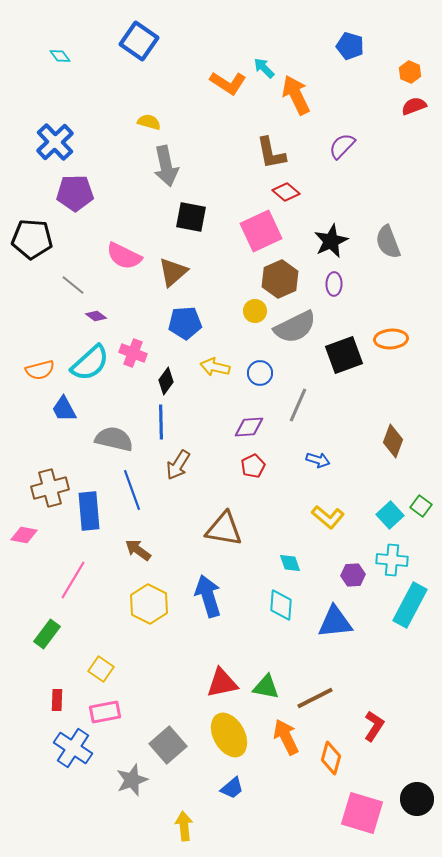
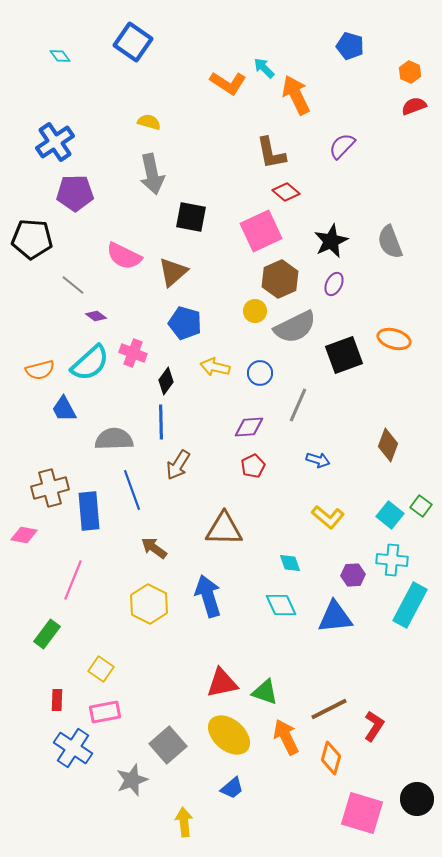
blue square at (139, 41): moved 6 px left, 1 px down
blue cross at (55, 142): rotated 9 degrees clockwise
gray arrow at (166, 166): moved 14 px left, 8 px down
gray semicircle at (388, 242): moved 2 px right
purple ellipse at (334, 284): rotated 25 degrees clockwise
blue pentagon at (185, 323): rotated 20 degrees clockwise
orange ellipse at (391, 339): moved 3 px right; rotated 20 degrees clockwise
gray semicircle at (114, 439): rotated 15 degrees counterclockwise
brown diamond at (393, 441): moved 5 px left, 4 px down
cyan square at (390, 515): rotated 8 degrees counterclockwise
brown triangle at (224, 529): rotated 9 degrees counterclockwise
brown arrow at (138, 550): moved 16 px right, 2 px up
pink line at (73, 580): rotated 9 degrees counterclockwise
cyan diamond at (281, 605): rotated 28 degrees counterclockwise
blue triangle at (335, 622): moved 5 px up
green triangle at (266, 687): moved 1 px left, 5 px down; rotated 8 degrees clockwise
brown line at (315, 698): moved 14 px right, 11 px down
yellow ellipse at (229, 735): rotated 21 degrees counterclockwise
yellow arrow at (184, 826): moved 4 px up
